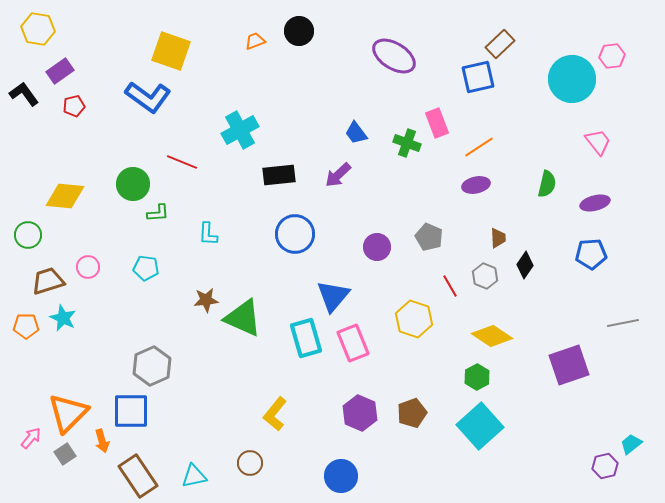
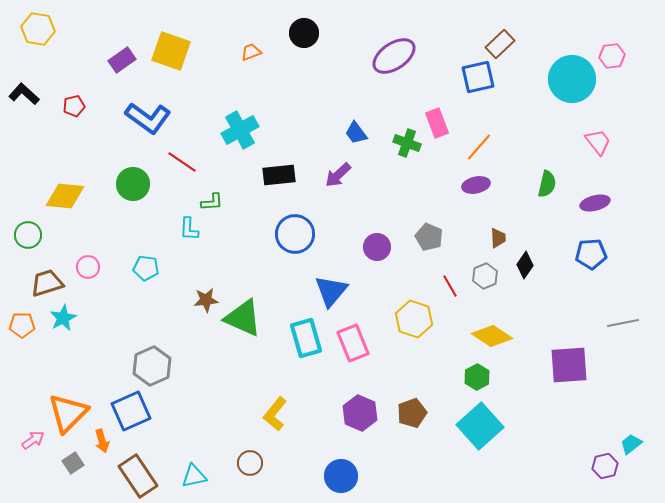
black circle at (299, 31): moved 5 px right, 2 px down
orange trapezoid at (255, 41): moved 4 px left, 11 px down
purple ellipse at (394, 56): rotated 66 degrees counterclockwise
purple rectangle at (60, 71): moved 62 px right, 11 px up
black L-shape at (24, 94): rotated 12 degrees counterclockwise
blue L-shape at (148, 97): moved 21 px down
orange line at (479, 147): rotated 16 degrees counterclockwise
red line at (182, 162): rotated 12 degrees clockwise
green L-shape at (158, 213): moved 54 px right, 11 px up
cyan L-shape at (208, 234): moved 19 px left, 5 px up
gray hexagon at (485, 276): rotated 15 degrees clockwise
brown trapezoid at (48, 281): moved 1 px left, 2 px down
blue triangle at (333, 296): moved 2 px left, 5 px up
cyan star at (63, 318): rotated 20 degrees clockwise
orange pentagon at (26, 326): moved 4 px left, 1 px up
purple square at (569, 365): rotated 15 degrees clockwise
blue square at (131, 411): rotated 24 degrees counterclockwise
pink arrow at (31, 438): moved 2 px right, 2 px down; rotated 15 degrees clockwise
gray square at (65, 454): moved 8 px right, 9 px down
